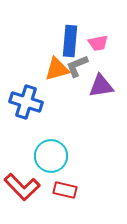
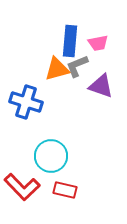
purple triangle: rotated 28 degrees clockwise
